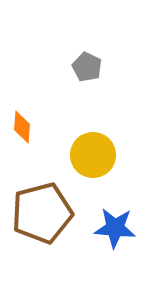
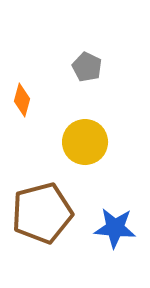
orange diamond: moved 27 px up; rotated 12 degrees clockwise
yellow circle: moved 8 px left, 13 px up
